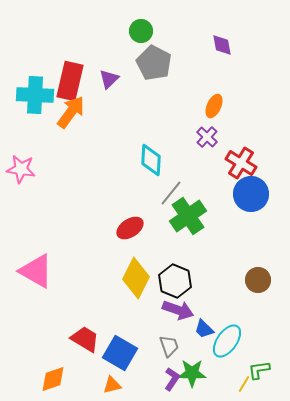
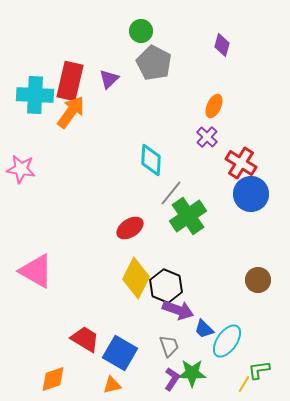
purple diamond: rotated 25 degrees clockwise
black hexagon: moved 9 px left, 5 px down
